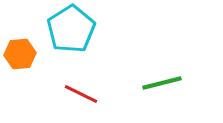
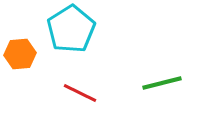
red line: moved 1 px left, 1 px up
